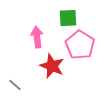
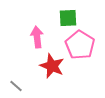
gray line: moved 1 px right, 1 px down
